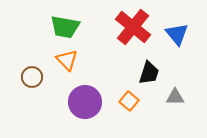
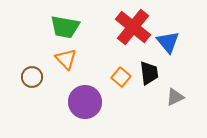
blue triangle: moved 9 px left, 8 px down
orange triangle: moved 1 px left, 1 px up
black trapezoid: rotated 25 degrees counterclockwise
gray triangle: rotated 24 degrees counterclockwise
orange square: moved 8 px left, 24 px up
